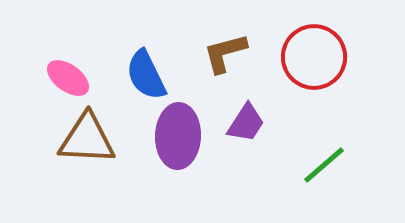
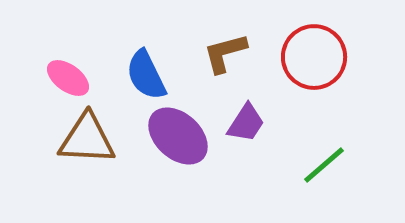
purple ellipse: rotated 50 degrees counterclockwise
